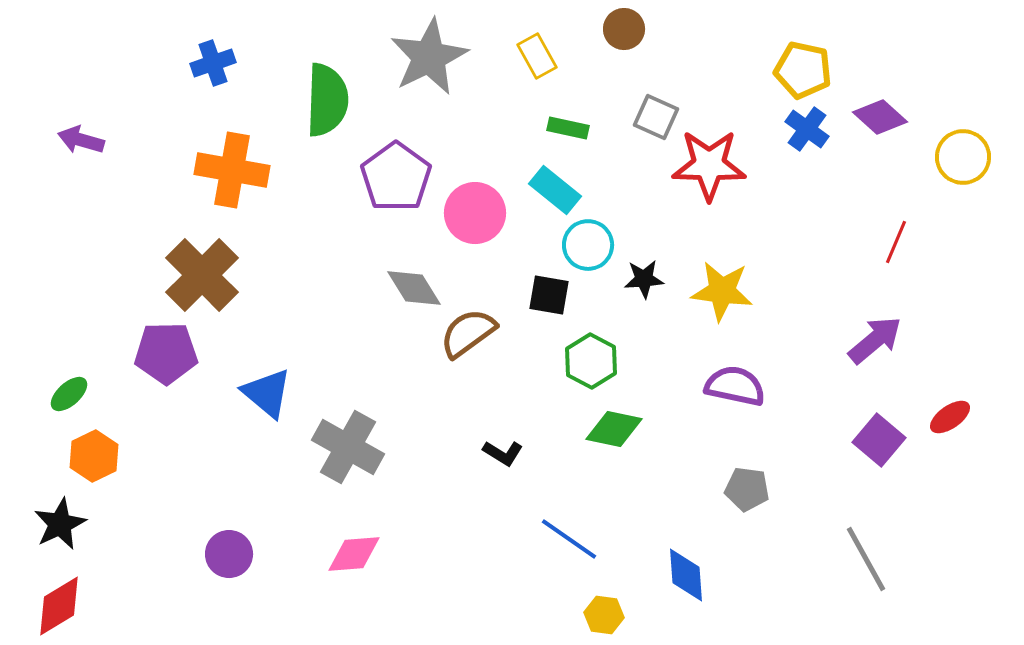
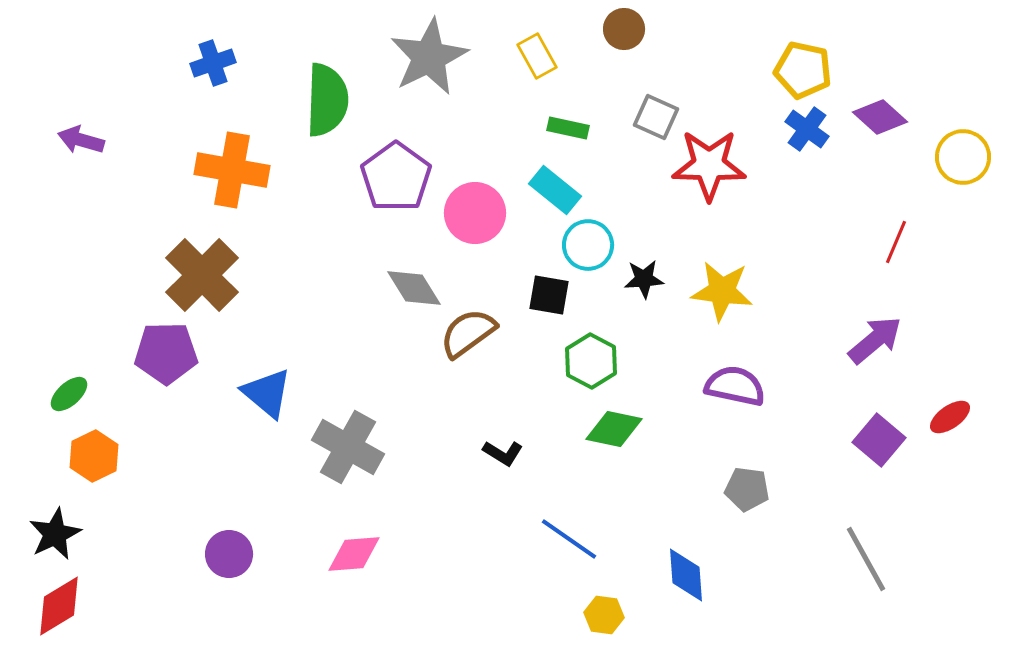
black star at (60, 524): moved 5 px left, 10 px down
